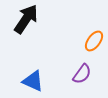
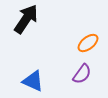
orange ellipse: moved 6 px left, 2 px down; rotated 15 degrees clockwise
